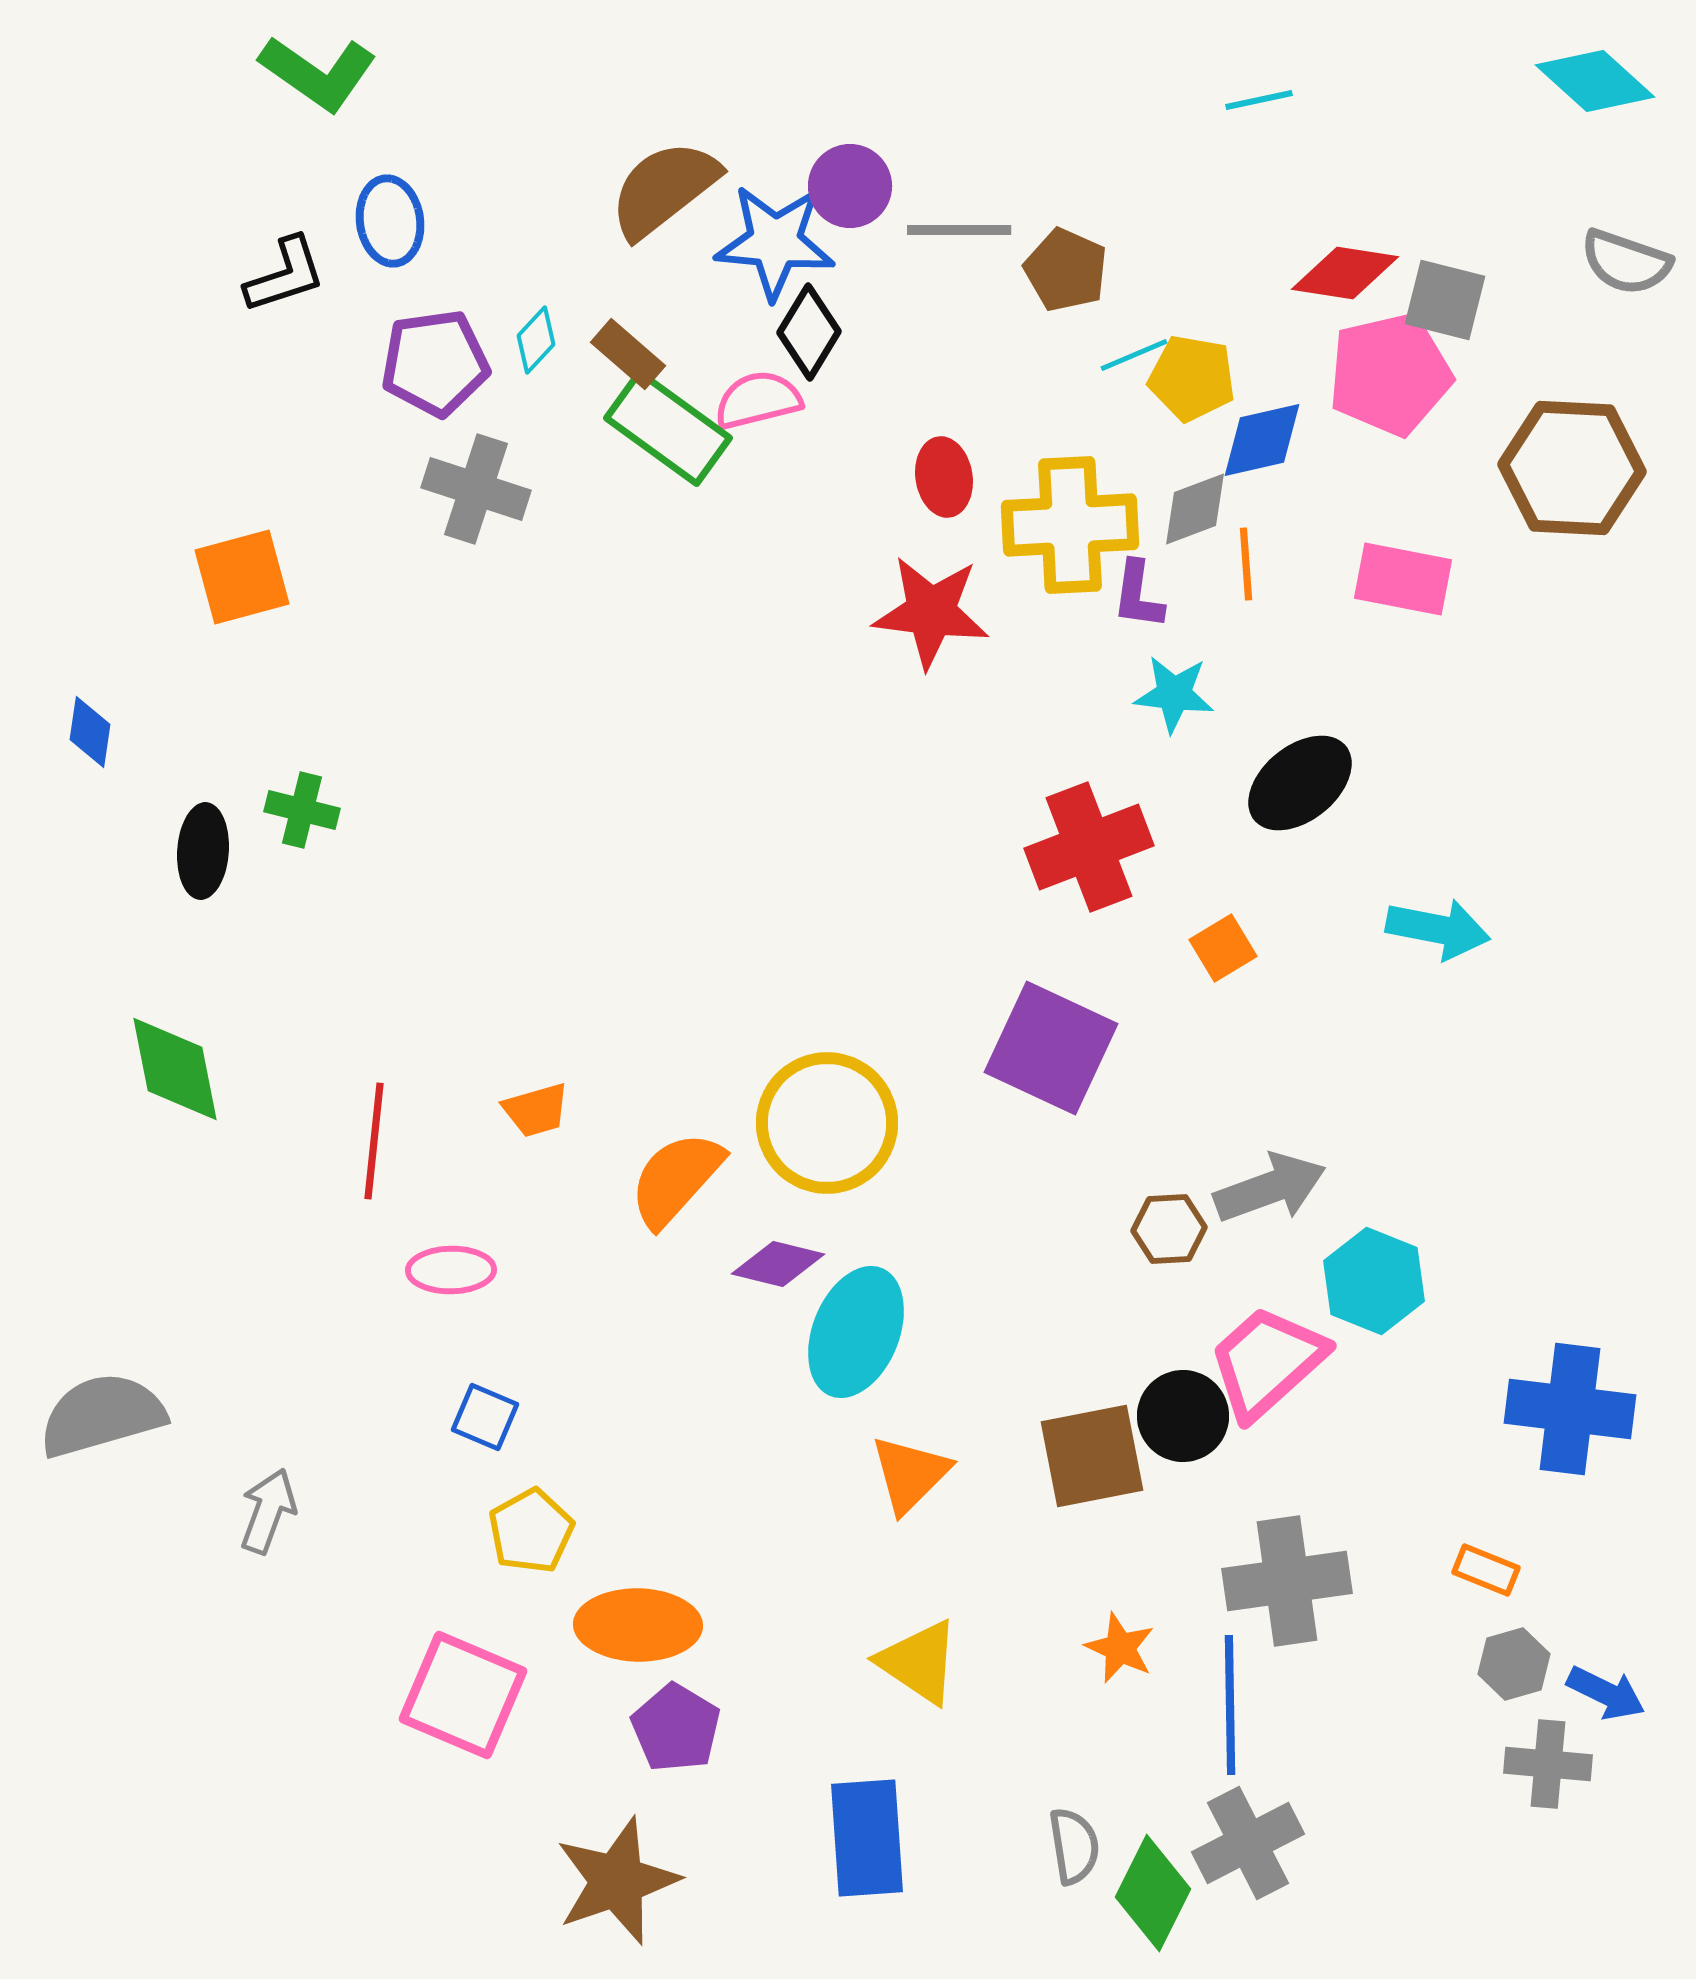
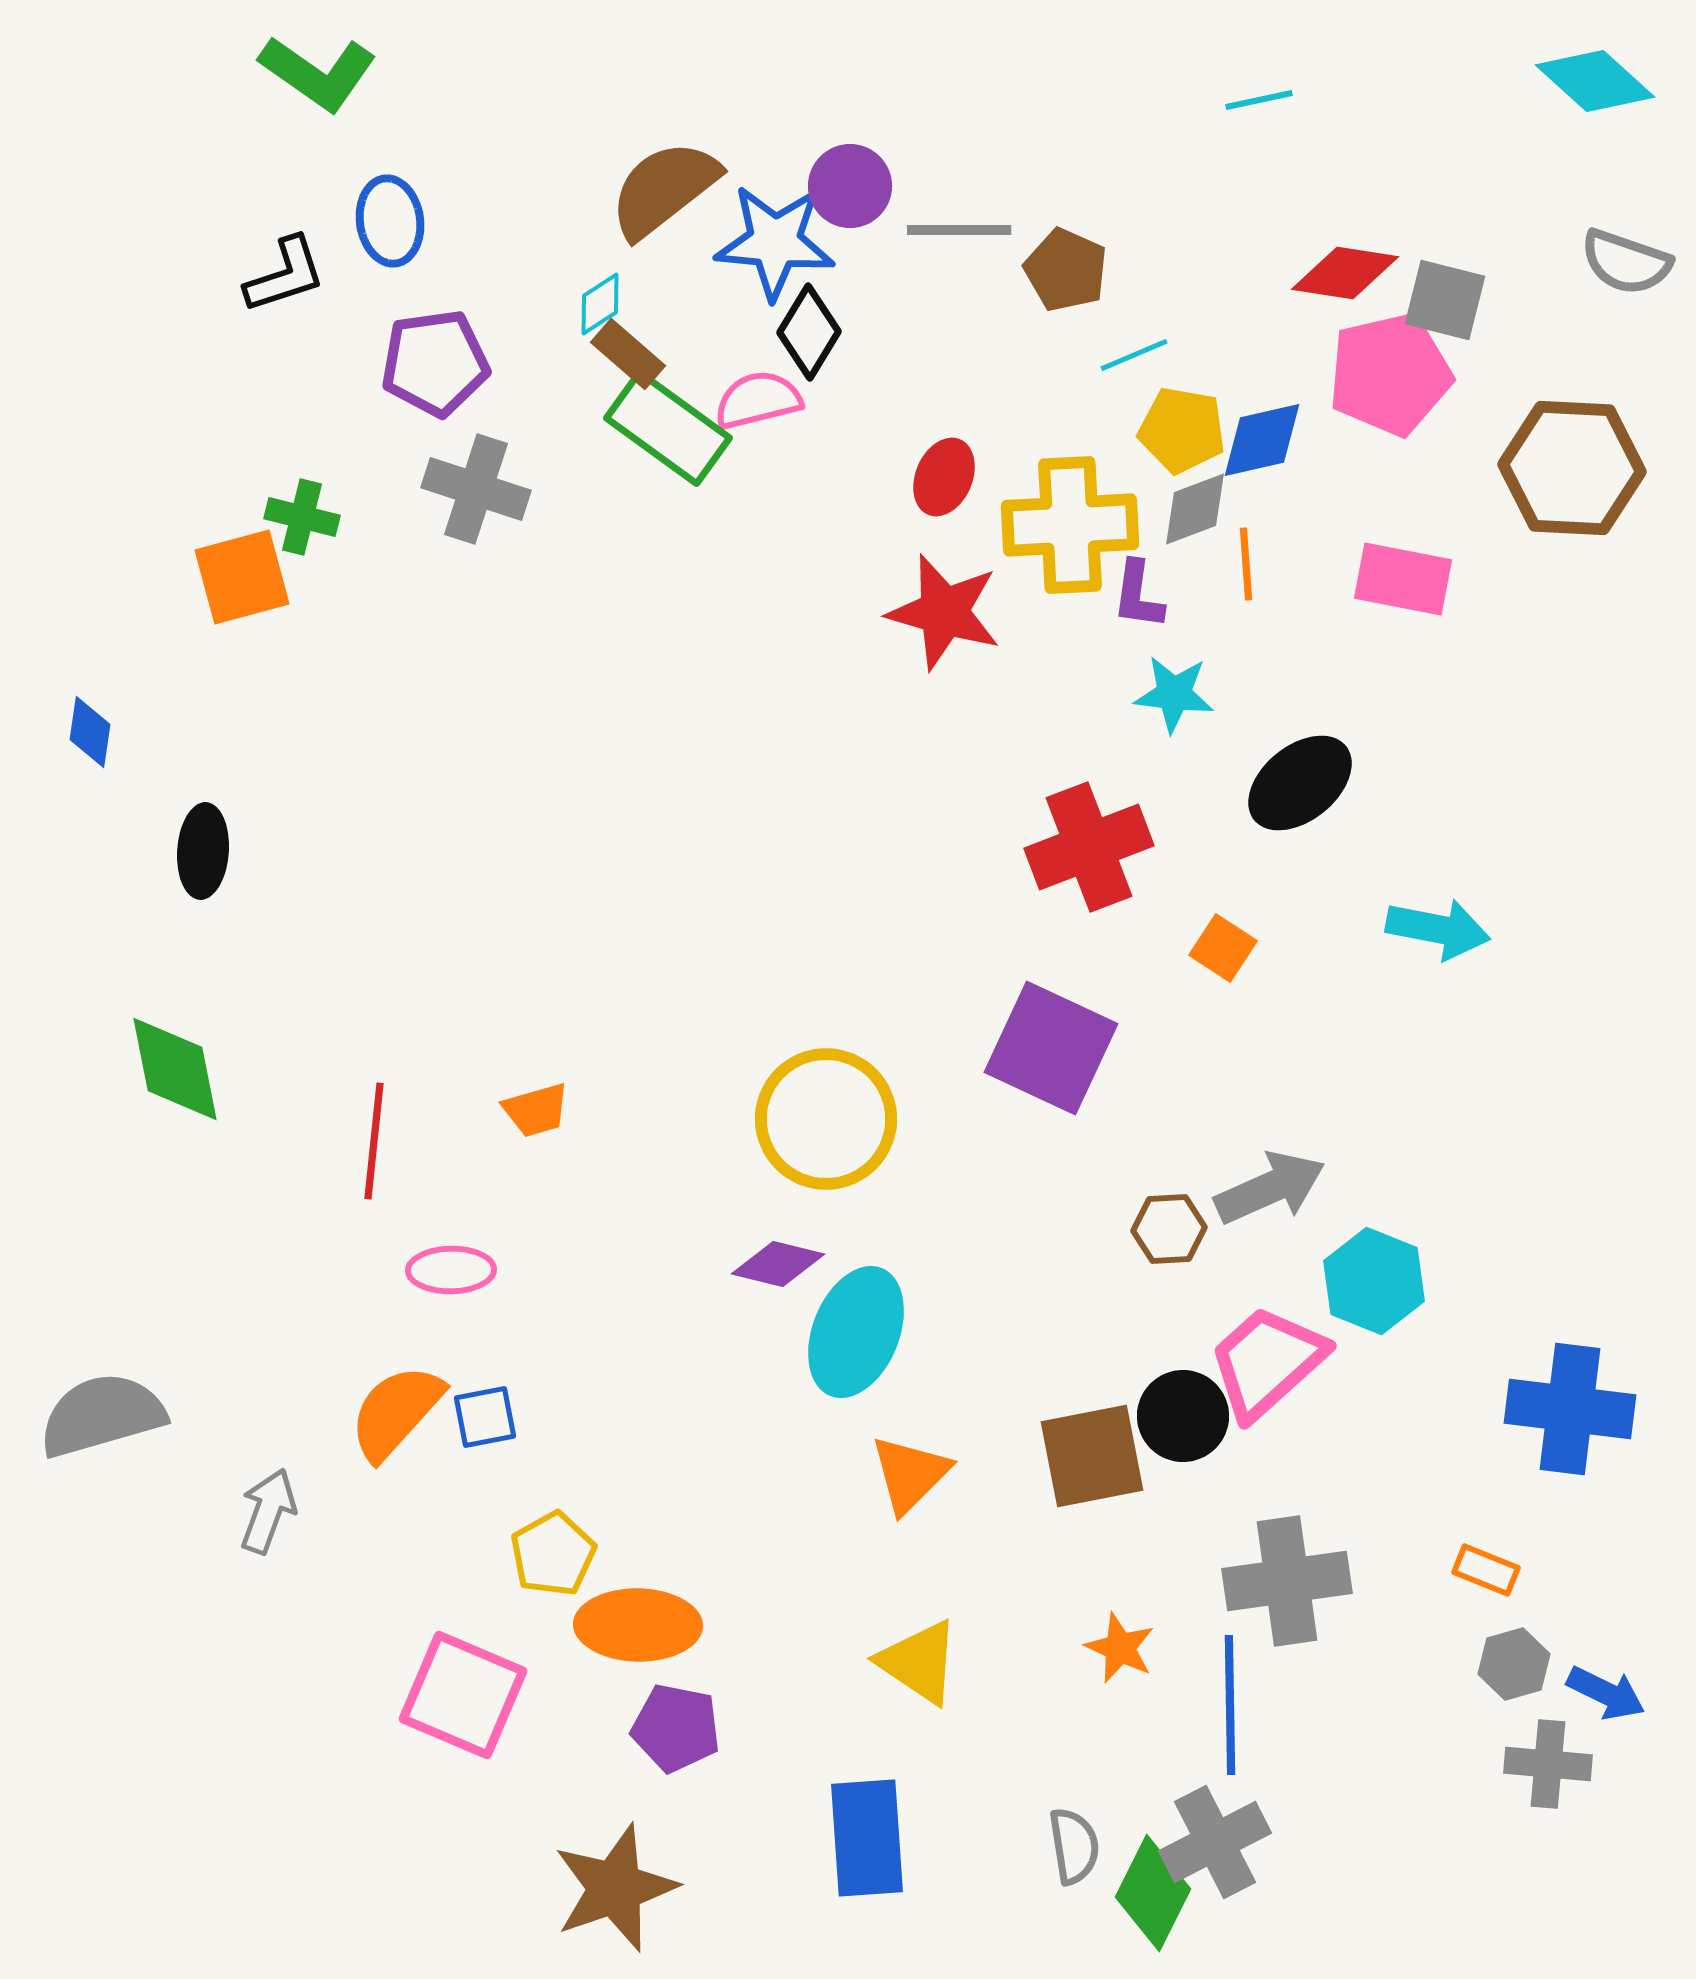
cyan diamond at (536, 340): moved 64 px right, 36 px up; rotated 14 degrees clockwise
yellow pentagon at (1192, 378): moved 10 px left, 52 px down
red ellipse at (944, 477): rotated 32 degrees clockwise
red star at (931, 612): moved 13 px right; rotated 9 degrees clockwise
green cross at (302, 810): moved 293 px up
orange square at (1223, 948): rotated 26 degrees counterclockwise
yellow circle at (827, 1123): moved 1 px left, 4 px up
orange semicircle at (676, 1179): moved 280 px left, 233 px down
gray arrow at (1270, 1188): rotated 4 degrees counterclockwise
blue square at (485, 1417): rotated 34 degrees counterclockwise
yellow pentagon at (531, 1531): moved 22 px right, 23 px down
purple pentagon at (676, 1728): rotated 20 degrees counterclockwise
gray cross at (1248, 1843): moved 33 px left, 1 px up
brown star at (617, 1881): moved 2 px left, 7 px down
